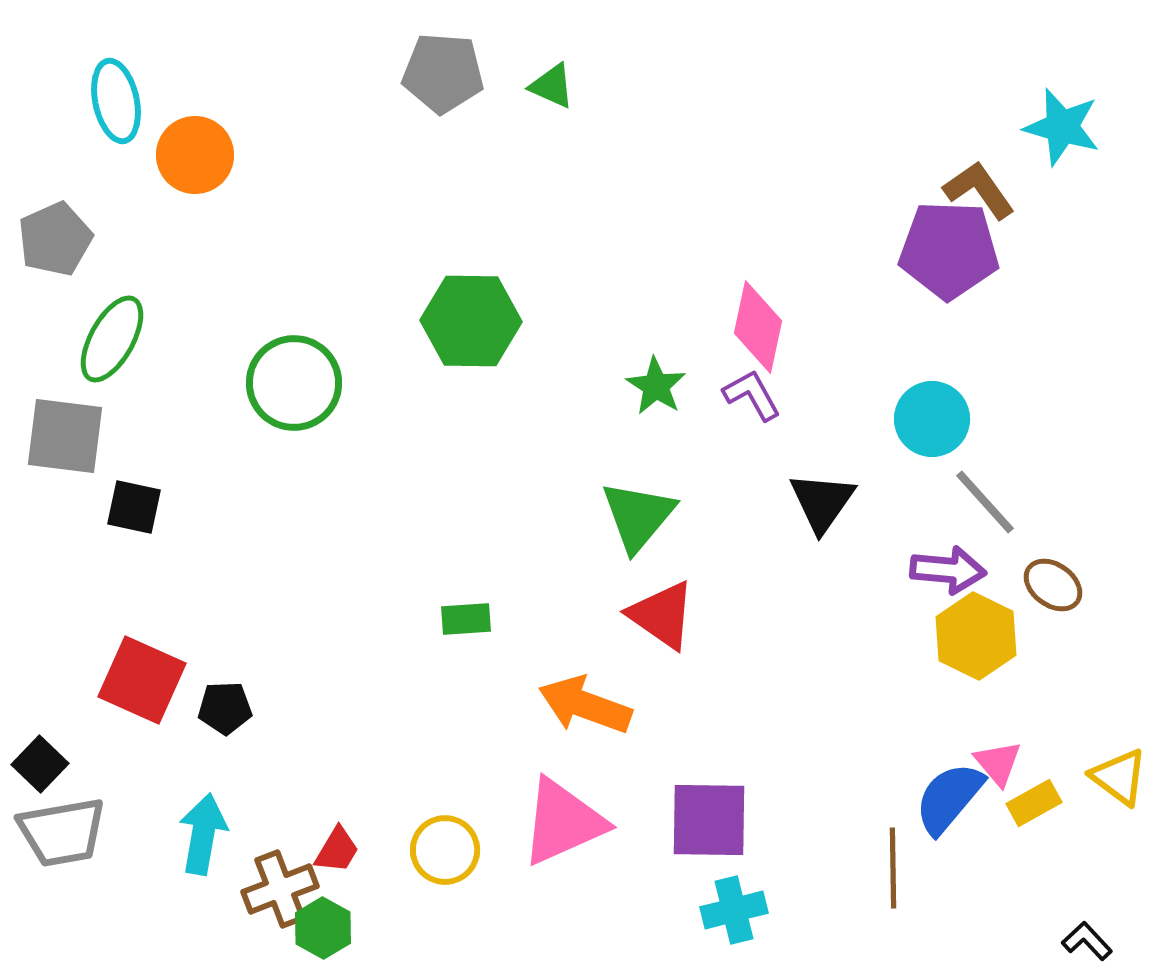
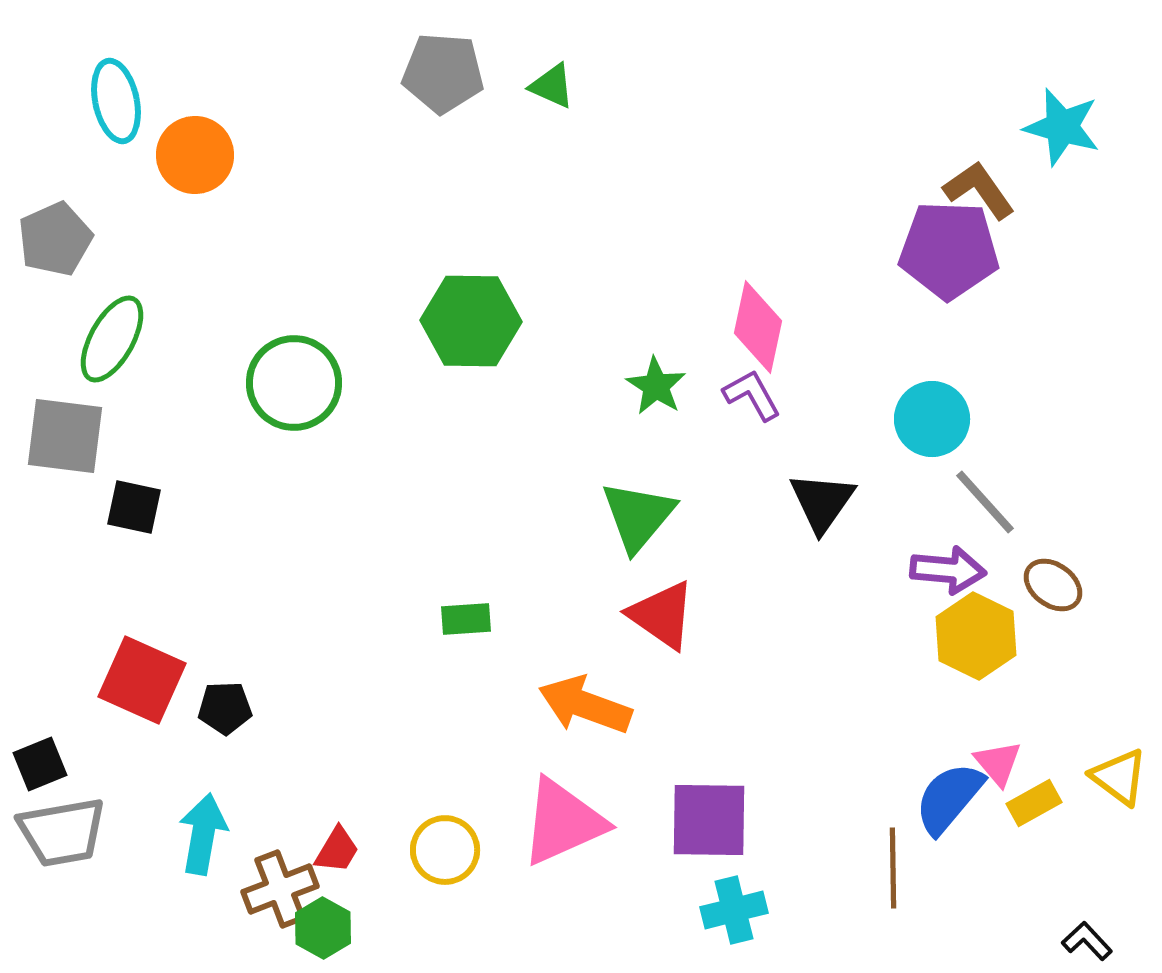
black square at (40, 764): rotated 24 degrees clockwise
